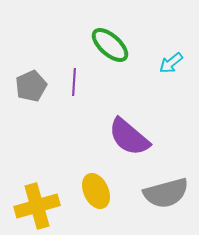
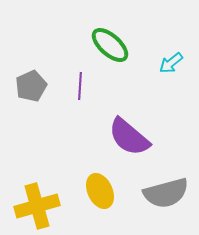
purple line: moved 6 px right, 4 px down
yellow ellipse: moved 4 px right
